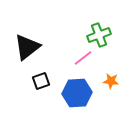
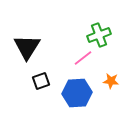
black triangle: rotated 20 degrees counterclockwise
